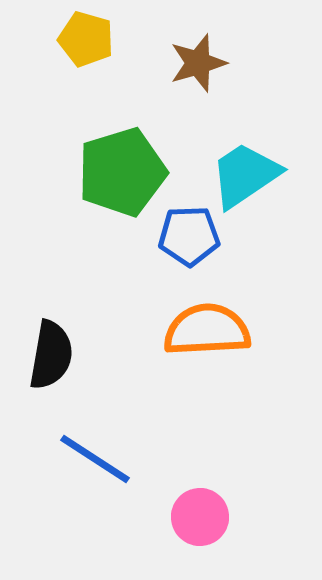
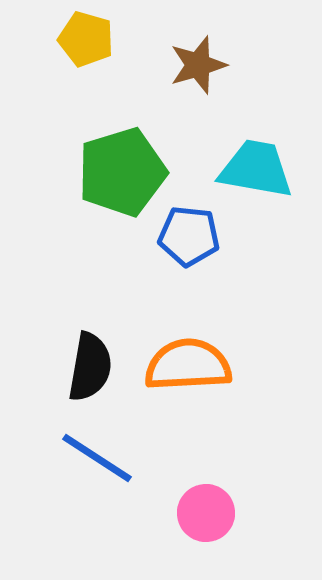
brown star: moved 2 px down
cyan trapezoid: moved 11 px right, 6 px up; rotated 44 degrees clockwise
blue pentagon: rotated 8 degrees clockwise
orange semicircle: moved 19 px left, 35 px down
black semicircle: moved 39 px right, 12 px down
blue line: moved 2 px right, 1 px up
pink circle: moved 6 px right, 4 px up
